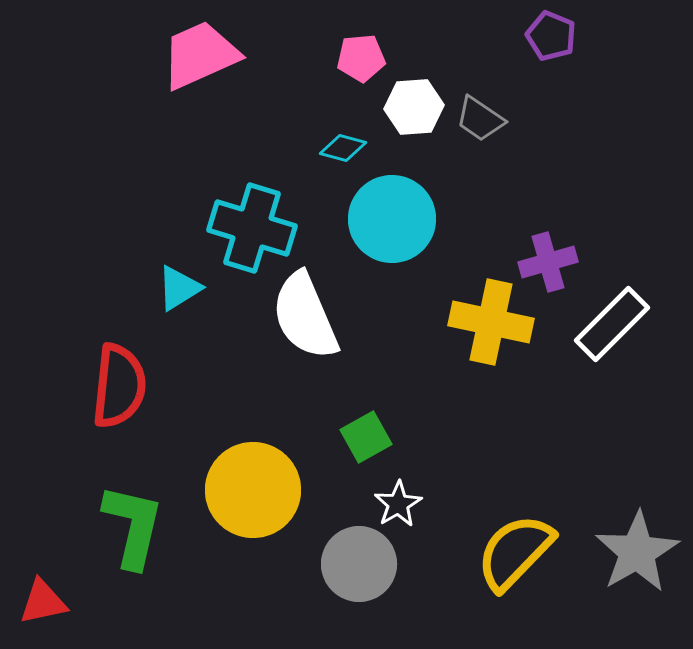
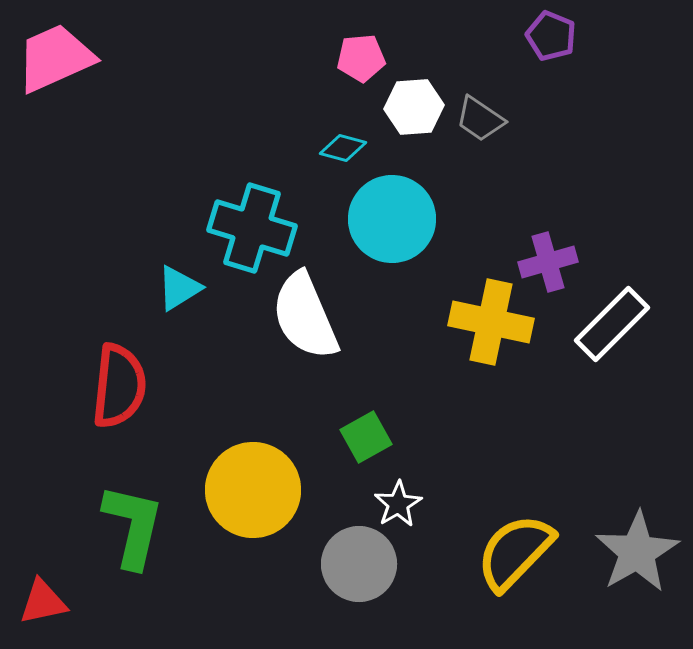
pink trapezoid: moved 145 px left, 3 px down
